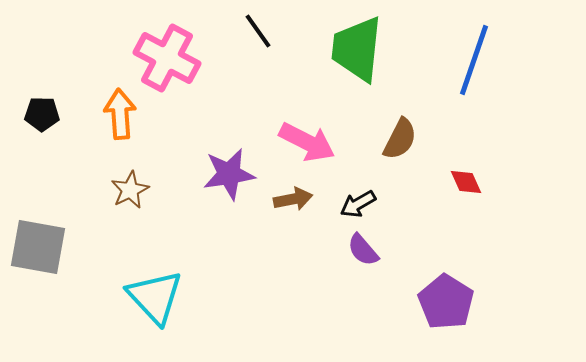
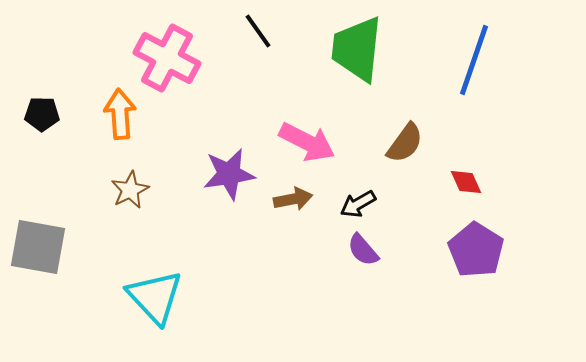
brown semicircle: moved 5 px right, 4 px down; rotated 9 degrees clockwise
purple pentagon: moved 30 px right, 52 px up
